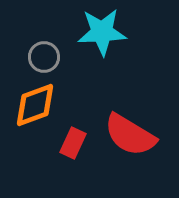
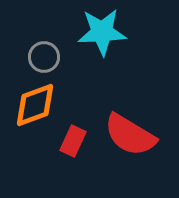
red rectangle: moved 2 px up
